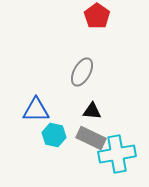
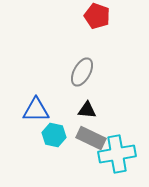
red pentagon: rotated 15 degrees counterclockwise
black triangle: moved 5 px left, 1 px up
